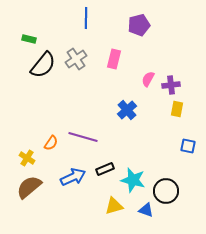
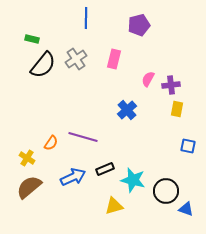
green rectangle: moved 3 px right
blue triangle: moved 40 px right, 1 px up
